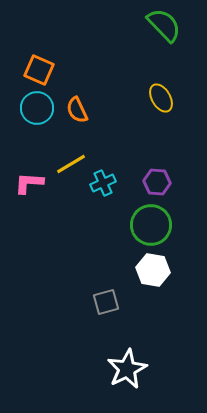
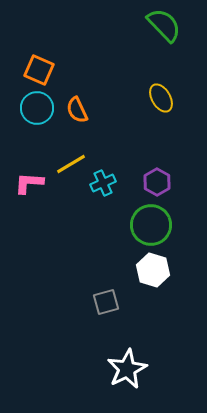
purple hexagon: rotated 24 degrees clockwise
white hexagon: rotated 8 degrees clockwise
